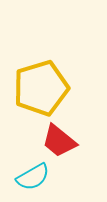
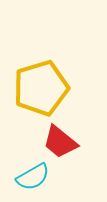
red trapezoid: moved 1 px right, 1 px down
